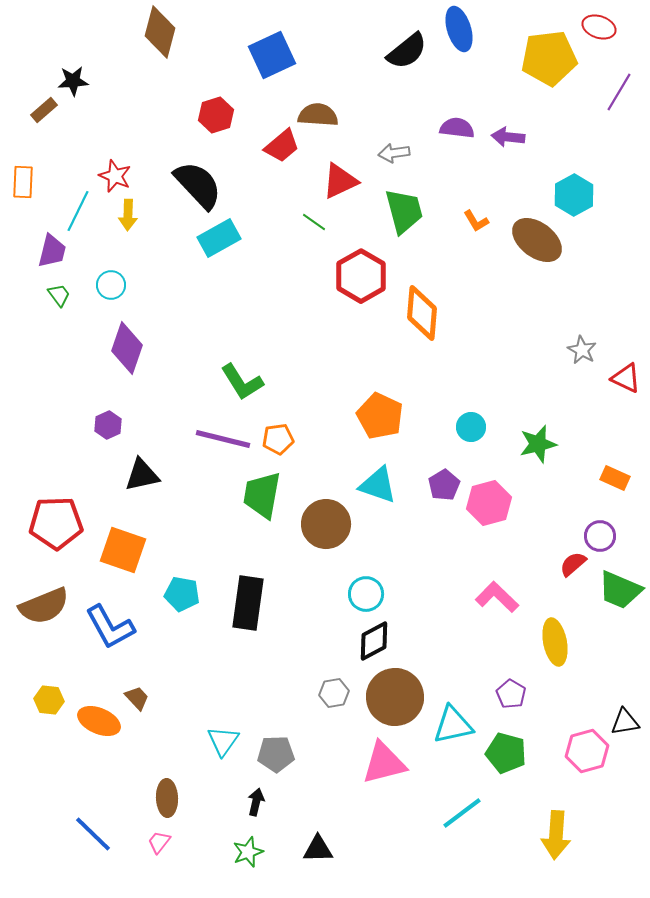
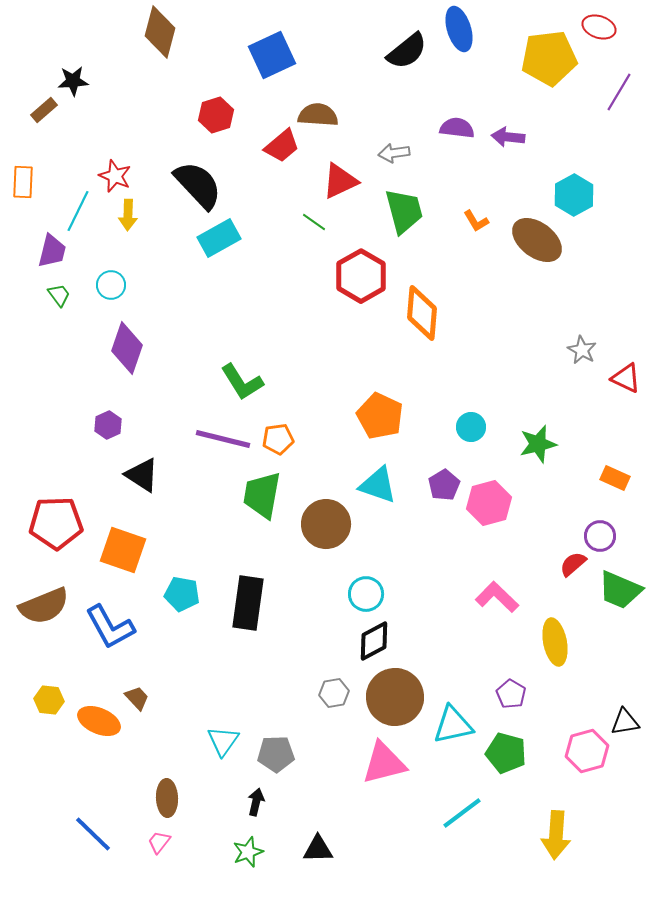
black triangle at (142, 475): rotated 45 degrees clockwise
